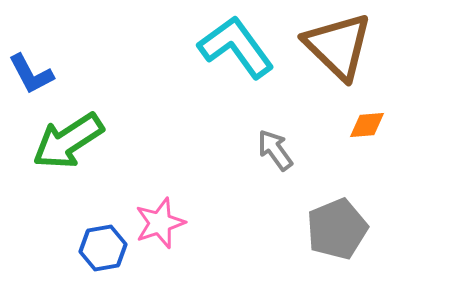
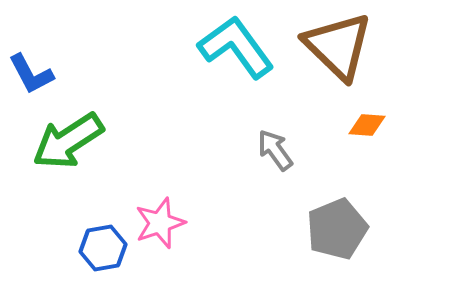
orange diamond: rotated 9 degrees clockwise
